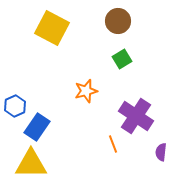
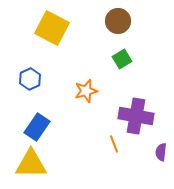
blue hexagon: moved 15 px right, 27 px up
purple cross: rotated 24 degrees counterclockwise
orange line: moved 1 px right
